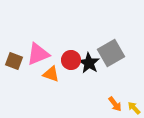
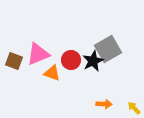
gray square: moved 3 px left, 4 px up
black star: moved 4 px right, 2 px up; rotated 15 degrees clockwise
orange triangle: moved 1 px right, 1 px up
orange arrow: moved 11 px left; rotated 49 degrees counterclockwise
